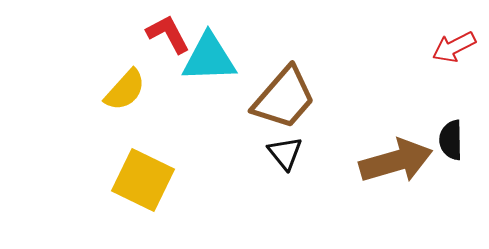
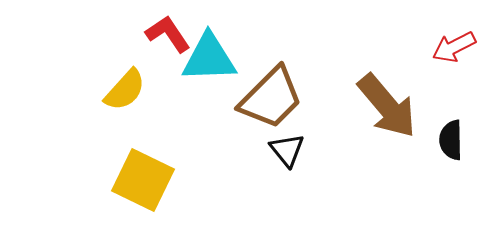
red L-shape: rotated 6 degrees counterclockwise
brown trapezoid: moved 13 px left; rotated 4 degrees clockwise
black triangle: moved 2 px right, 3 px up
brown arrow: moved 9 px left, 55 px up; rotated 66 degrees clockwise
